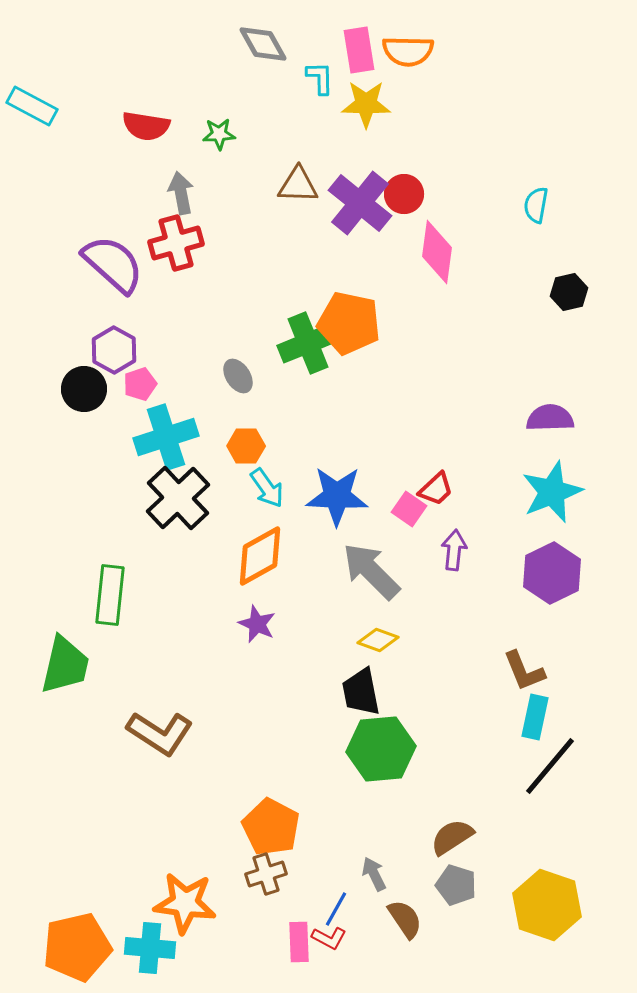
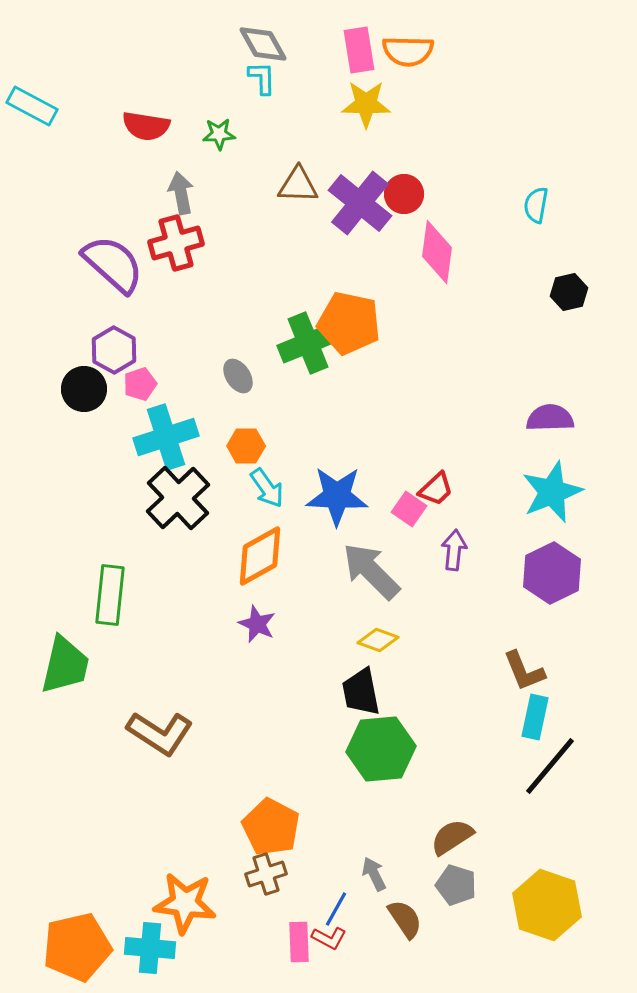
cyan L-shape at (320, 78): moved 58 px left
